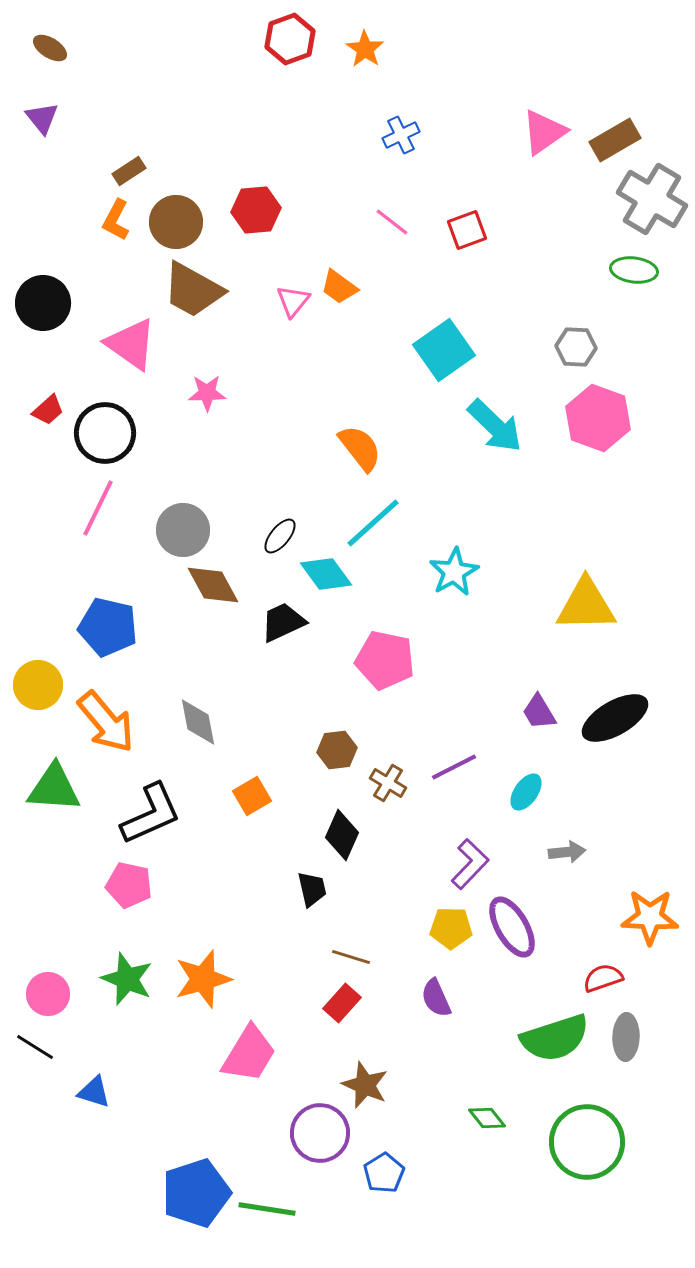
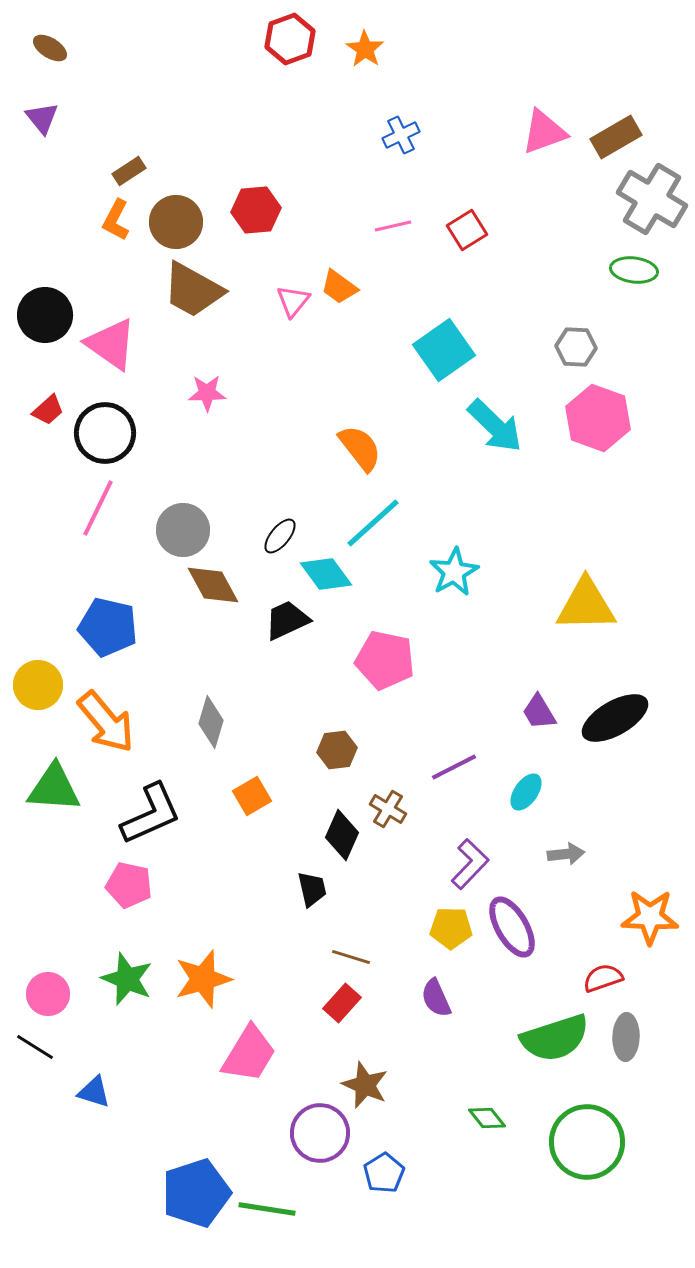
pink triangle at (544, 132): rotated 15 degrees clockwise
brown rectangle at (615, 140): moved 1 px right, 3 px up
pink line at (392, 222): moved 1 px right, 4 px down; rotated 51 degrees counterclockwise
red square at (467, 230): rotated 12 degrees counterclockwise
black circle at (43, 303): moved 2 px right, 12 px down
pink triangle at (131, 344): moved 20 px left
black trapezoid at (283, 622): moved 4 px right, 2 px up
gray diamond at (198, 722): moved 13 px right; rotated 27 degrees clockwise
brown cross at (388, 783): moved 26 px down
gray arrow at (567, 852): moved 1 px left, 2 px down
